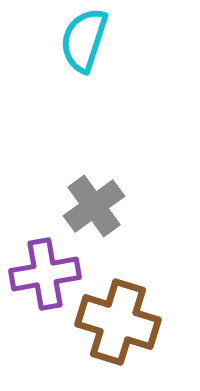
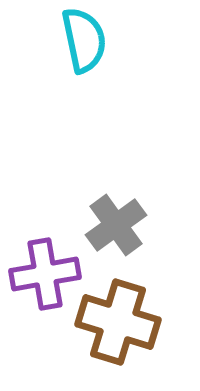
cyan semicircle: rotated 150 degrees clockwise
gray cross: moved 22 px right, 19 px down
